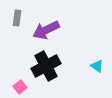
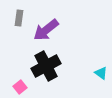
gray rectangle: moved 2 px right
purple arrow: rotated 12 degrees counterclockwise
cyan triangle: moved 4 px right, 7 px down
